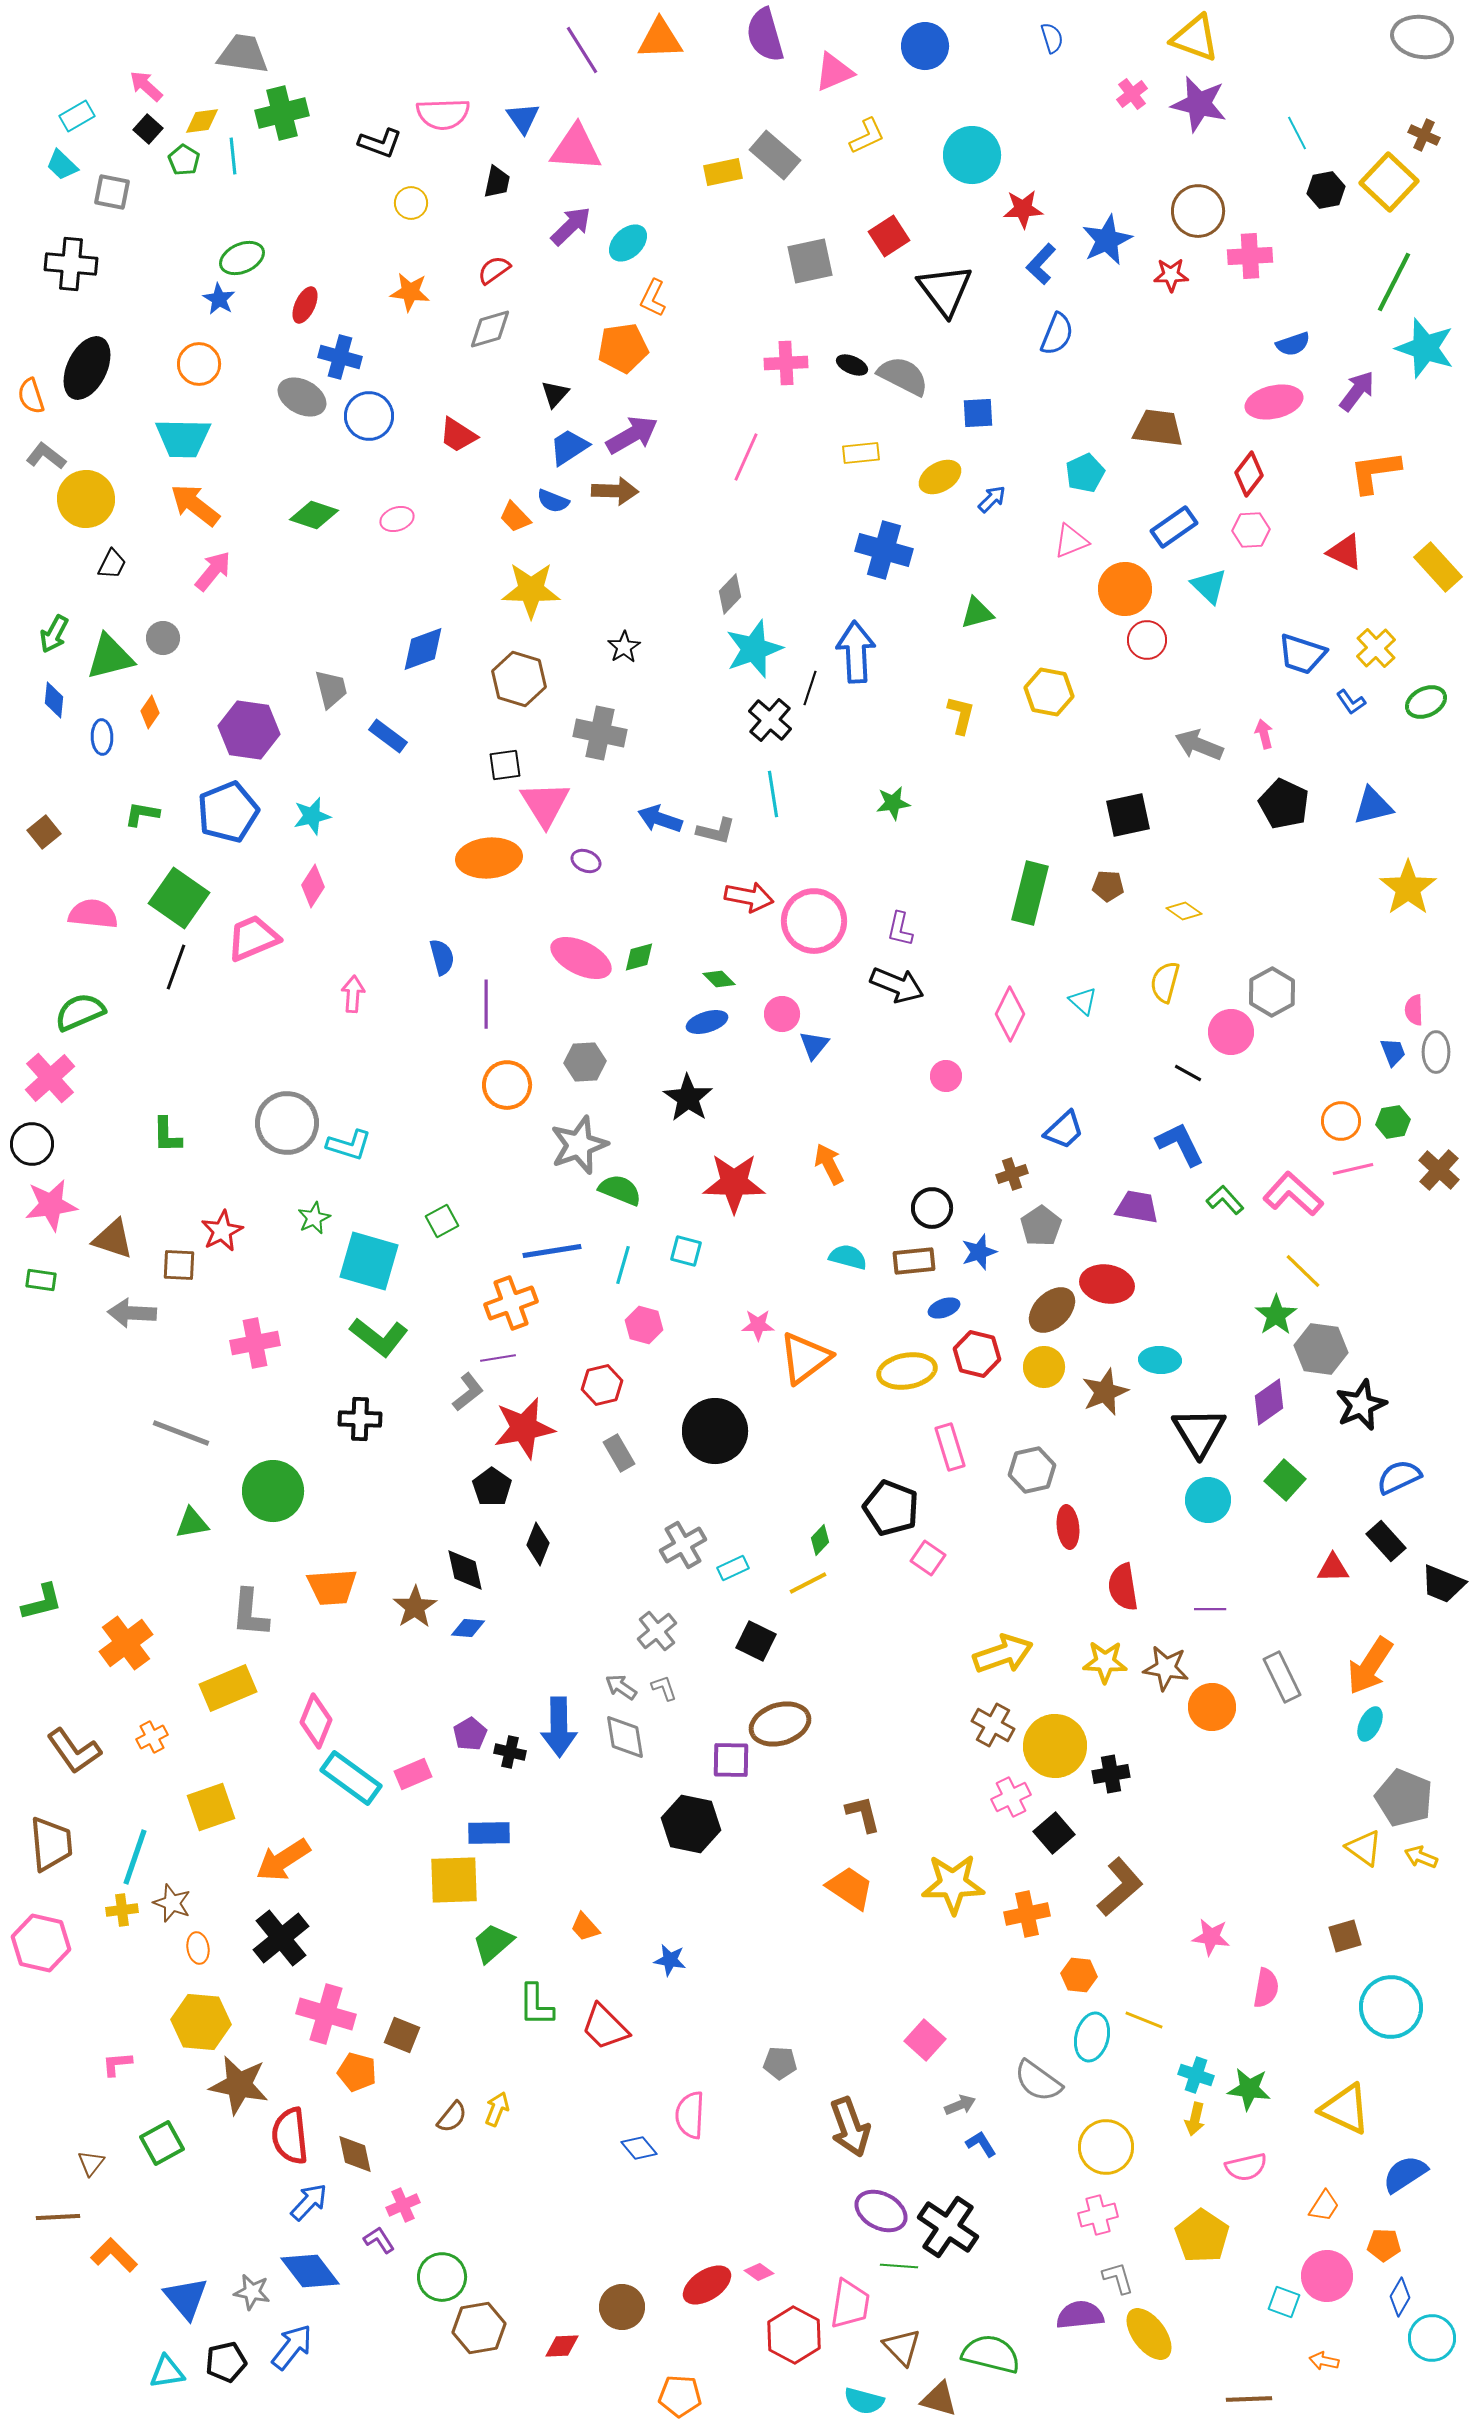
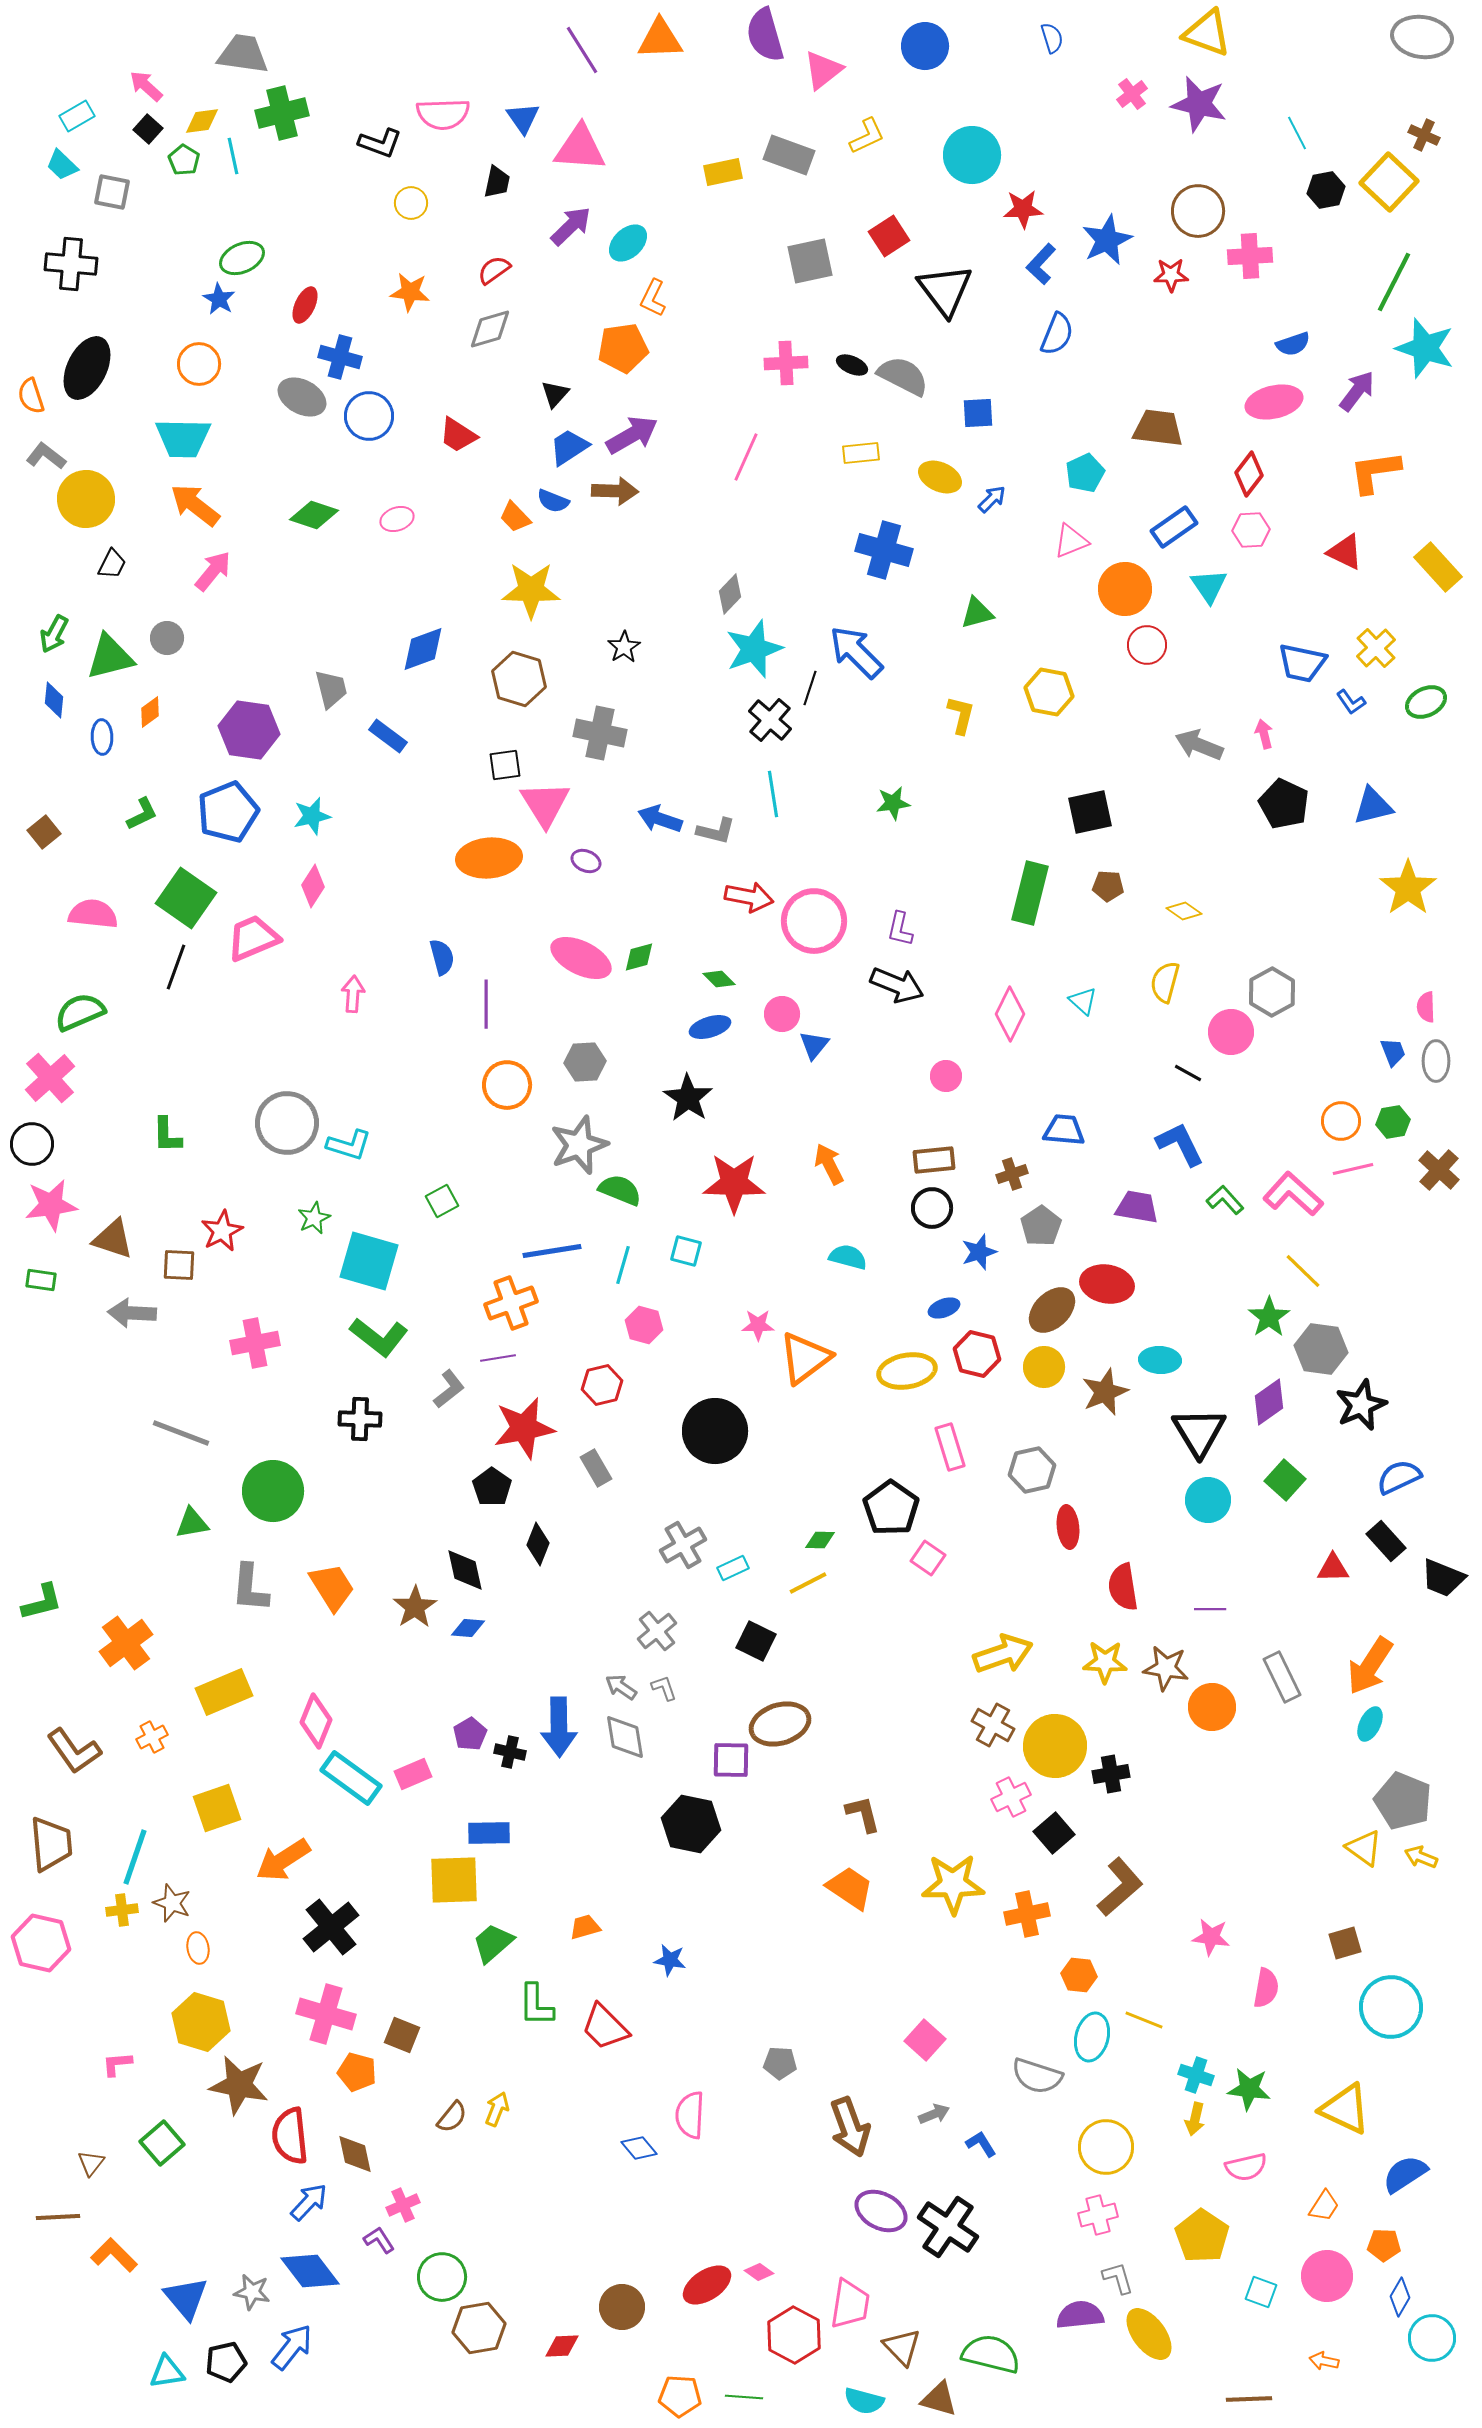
yellow triangle at (1195, 38): moved 12 px right, 5 px up
pink triangle at (834, 72): moved 11 px left, 2 px up; rotated 15 degrees counterclockwise
pink triangle at (576, 148): moved 4 px right
gray rectangle at (775, 155): moved 14 px right; rotated 21 degrees counterclockwise
cyan line at (233, 156): rotated 6 degrees counterclockwise
yellow ellipse at (940, 477): rotated 54 degrees clockwise
cyan triangle at (1209, 586): rotated 12 degrees clockwise
gray circle at (163, 638): moved 4 px right
red circle at (1147, 640): moved 5 px down
blue arrow at (856, 652): rotated 42 degrees counterclockwise
blue trapezoid at (1302, 654): moved 9 px down; rotated 6 degrees counterclockwise
orange diamond at (150, 712): rotated 20 degrees clockwise
green L-shape at (142, 814): rotated 144 degrees clockwise
black square at (1128, 815): moved 38 px left, 3 px up
green square at (179, 898): moved 7 px right
pink semicircle at (1414, 1010): moved 12 px right, 3 px up
blue ellipse at (707, 1022): moved 3 px right, 5 px down
gray ellipse at (1436, 1052): moved 9 px down
blue trapezoid at (1064, 1130): rotated 132 degrees counterclockwise
green square at (442, 1221): moved 20 px up
brown rectangle at (914, 1261): moved 20 px right, 101 px up
green star at (1276, 1315): moved 7 px left, 2 px down
gray L-shape at (468, 1392): moved 19 px left, 3 px up
gray rectangle at (619, 1453): moved 23 px left, 15 px down
black pentagon at (891, 1508): rotated 14 degrees clockwise
green diamond at (820, 1540): rotated 48 degrees clockwise
black trapezoid at (1443, 1584): moved 6 px up
orange trapezoid at (332, 1587): rotated 118 degrees counterclockwise
gray L-shape at (250, 1613): moved 25 px up
yellow rectangle at (228, 1688): moved 4 px left, 4 px down
gray pentagon at (1404, 1798): moved 1 px left, 3 px down
yellow square at (211, 1807): moved 6 px right, 1 px down
orange trapezoid at (585, 1927): rotated 116 degrees clockwise
brown square at (1345, 1936): moved 7 px down
black cross at (281, 1938): moved 50 px right, 11 px up
yellow hexagon at (201, 2022): rotated 12 degrees clockwise
gray semicircle at (1038, 2081): moved 1 px left, 5 px up; rotated 18 degrees counterclockwise
gray arrow at (960, 2105): moved 26 px left, 9 px down
green square at (162, 2143): rotated 12 degrees counterclockwise
green line at (899, 2266): moved 155 px left, 131 px down
cyan square at (1284, 2302): moved 23 px left, 10 px up
